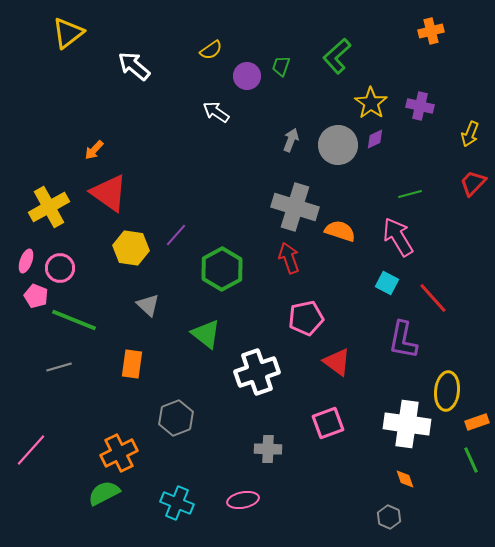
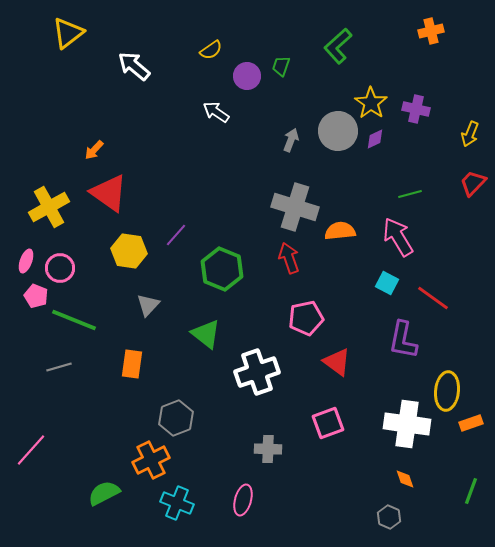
green L-shape at (337, 56): moved 1 px right, 10 px up
purple cross at (420, 106): moved 4 px left, 3 px down
gray circle at (338, 145): moved 14 px up
orange semicircle at (340, 231): rotated 24 degrees counterclockwise
yellow hexagon at (131, 248): moved 2 px left, 3 px down
green hexagon at (222, 269): rotated 9 degrees counterclockwise
red line at (433, 298): rotated 12 degrees counterclockwise
gray triangle at (148, 305): rotated 30 degrees clockwise
orange rectangle at (477, 422): moved 6 px left, 1 px down
orange cross at (119, 453): moved 32 px right, 7 px down
green line at (471, 460): moved 31 px down; rotated 44 degrees clockwise
pink ellipse at (243, 500): rotated 64 degrees counterclockwise
